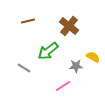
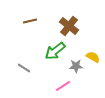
brown line: moved 2 px right
green arrow: moved 7 px right
